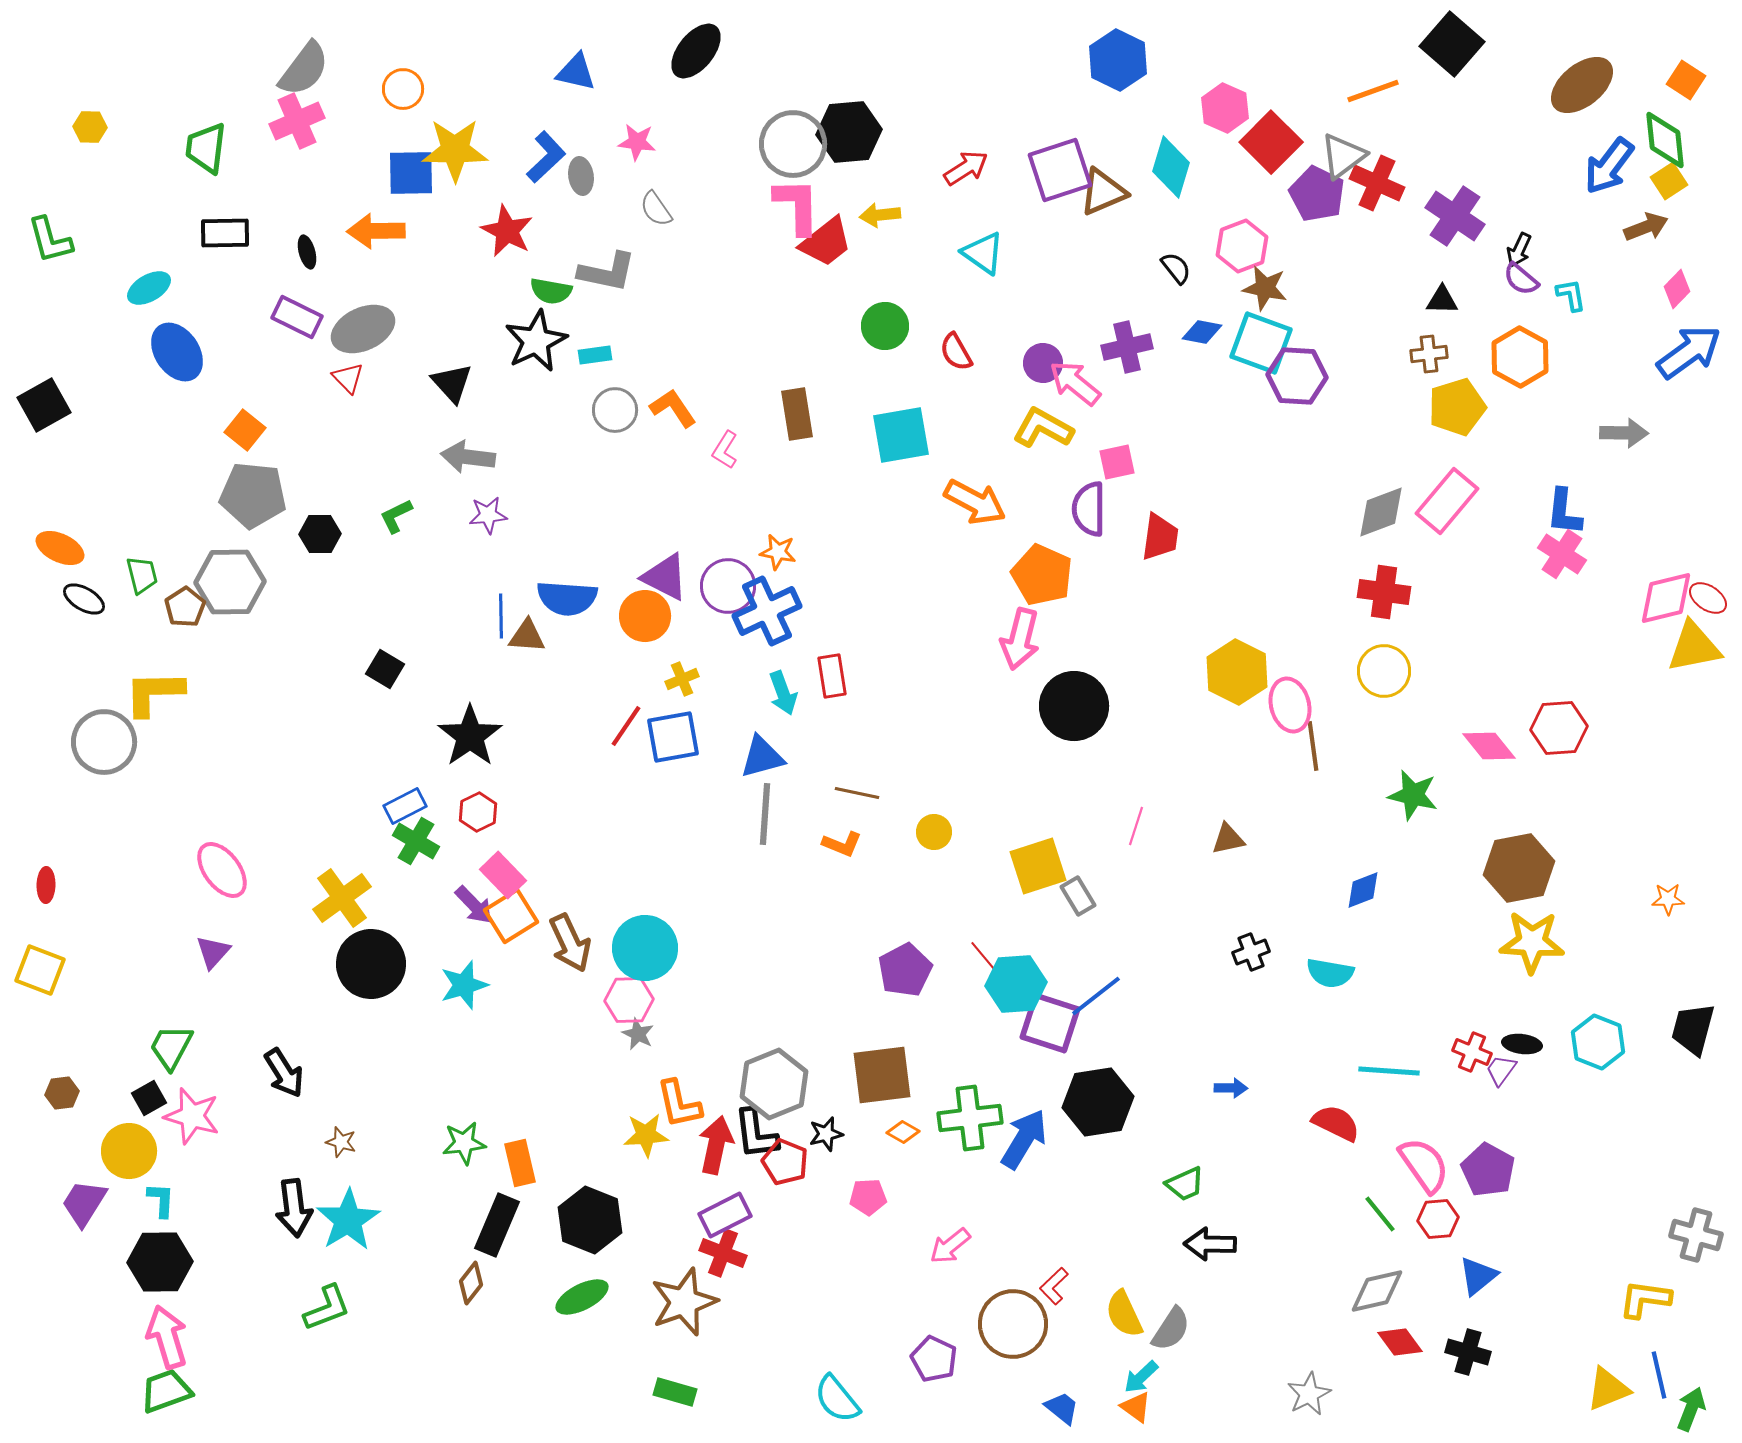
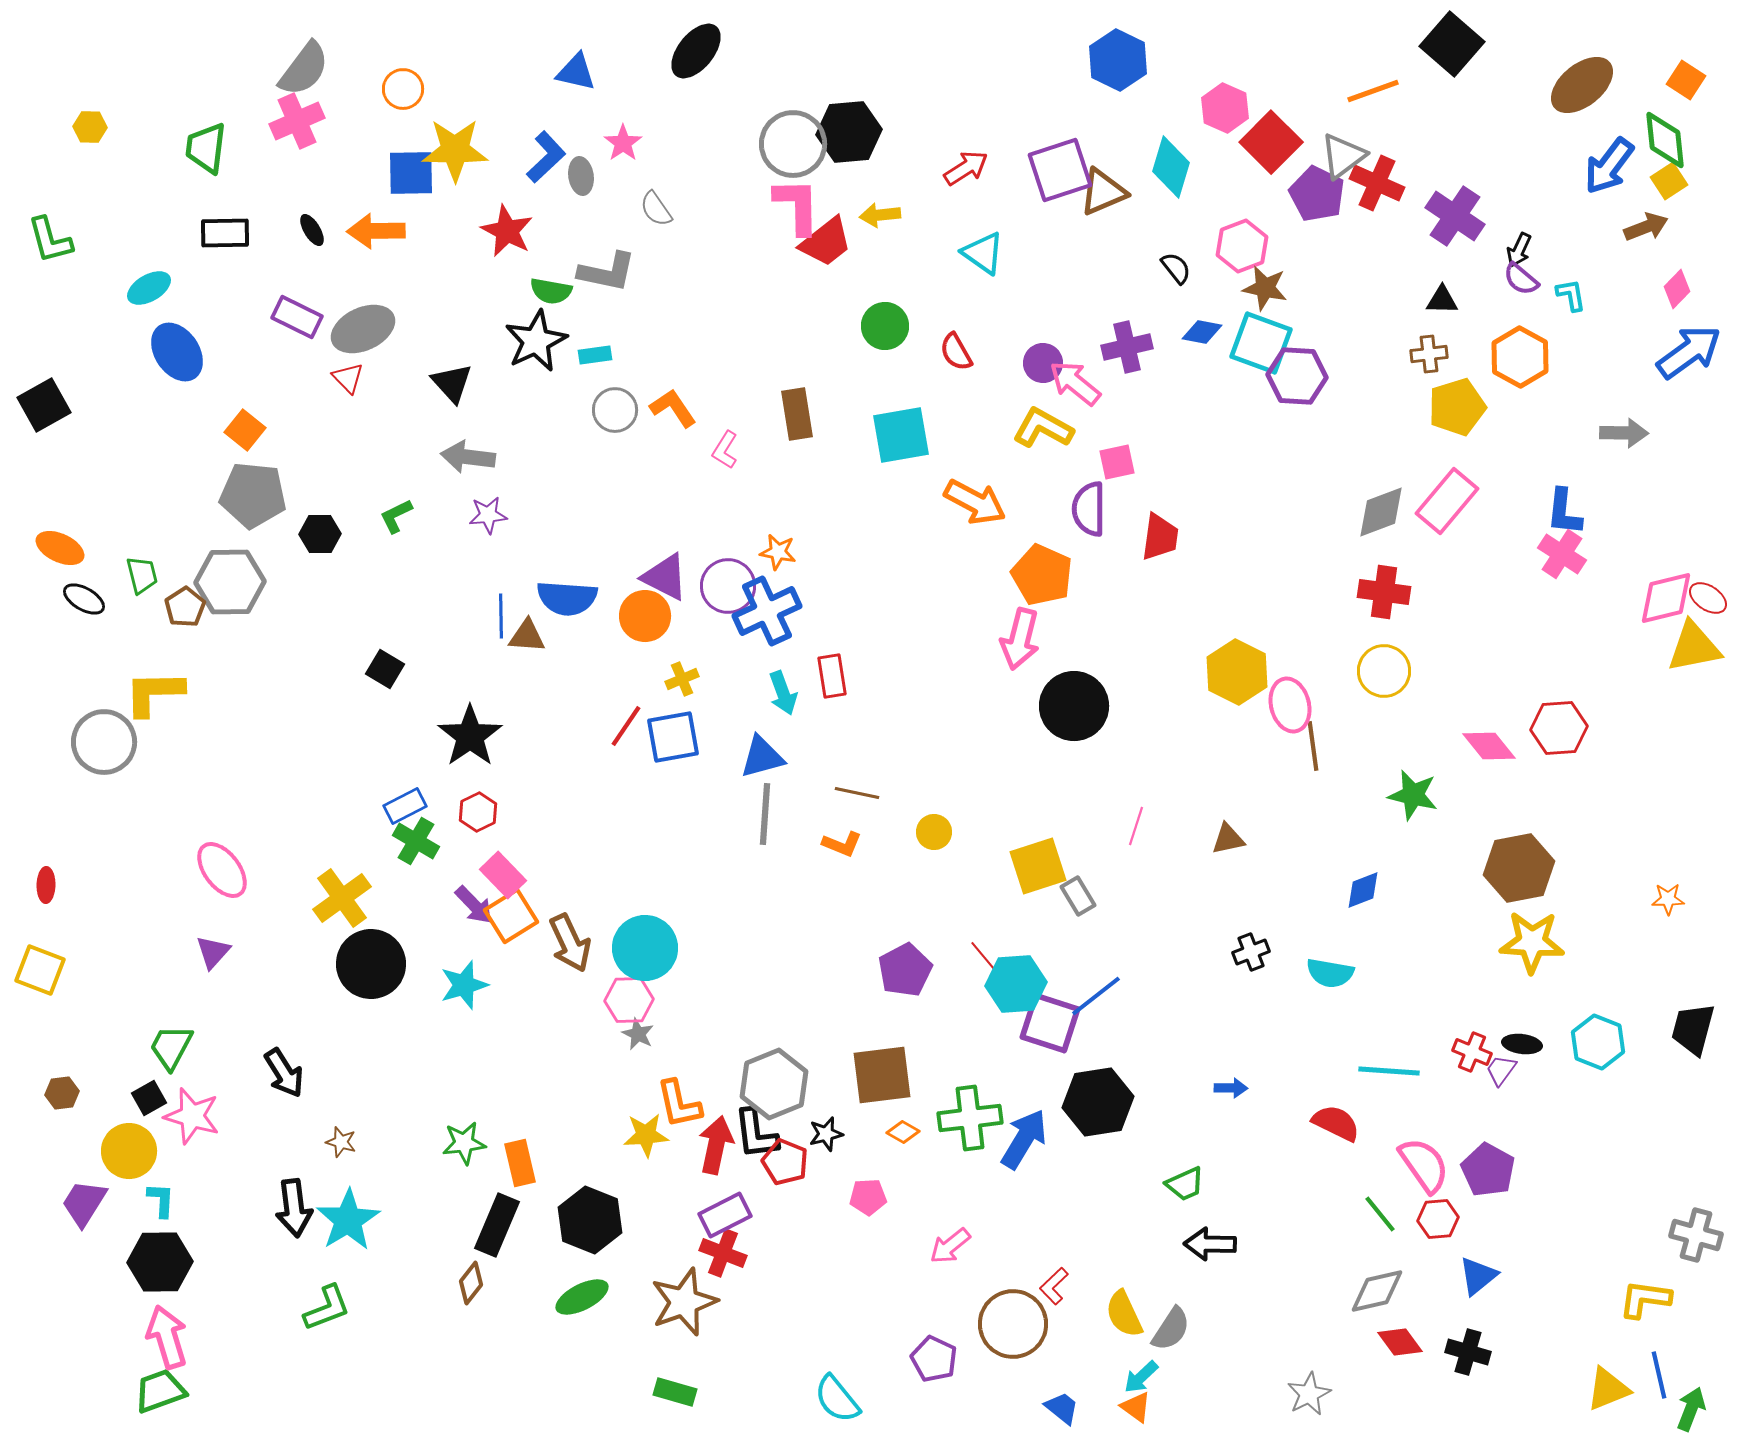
pink star at (637, 142): moved 14 px left, 1 px down; rotated 30 degrees clockwise
black ellipse at (307, 252): moved 5 px right, 22 px up; rotated 16 degrees counterclockwise
green trapezoid at (166, 1391): moved 6 px left
